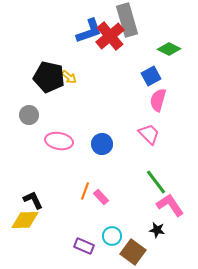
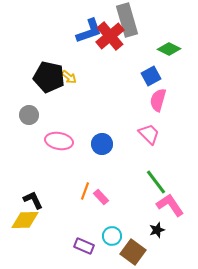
black star: rotated 28 degrees counterclockwise
